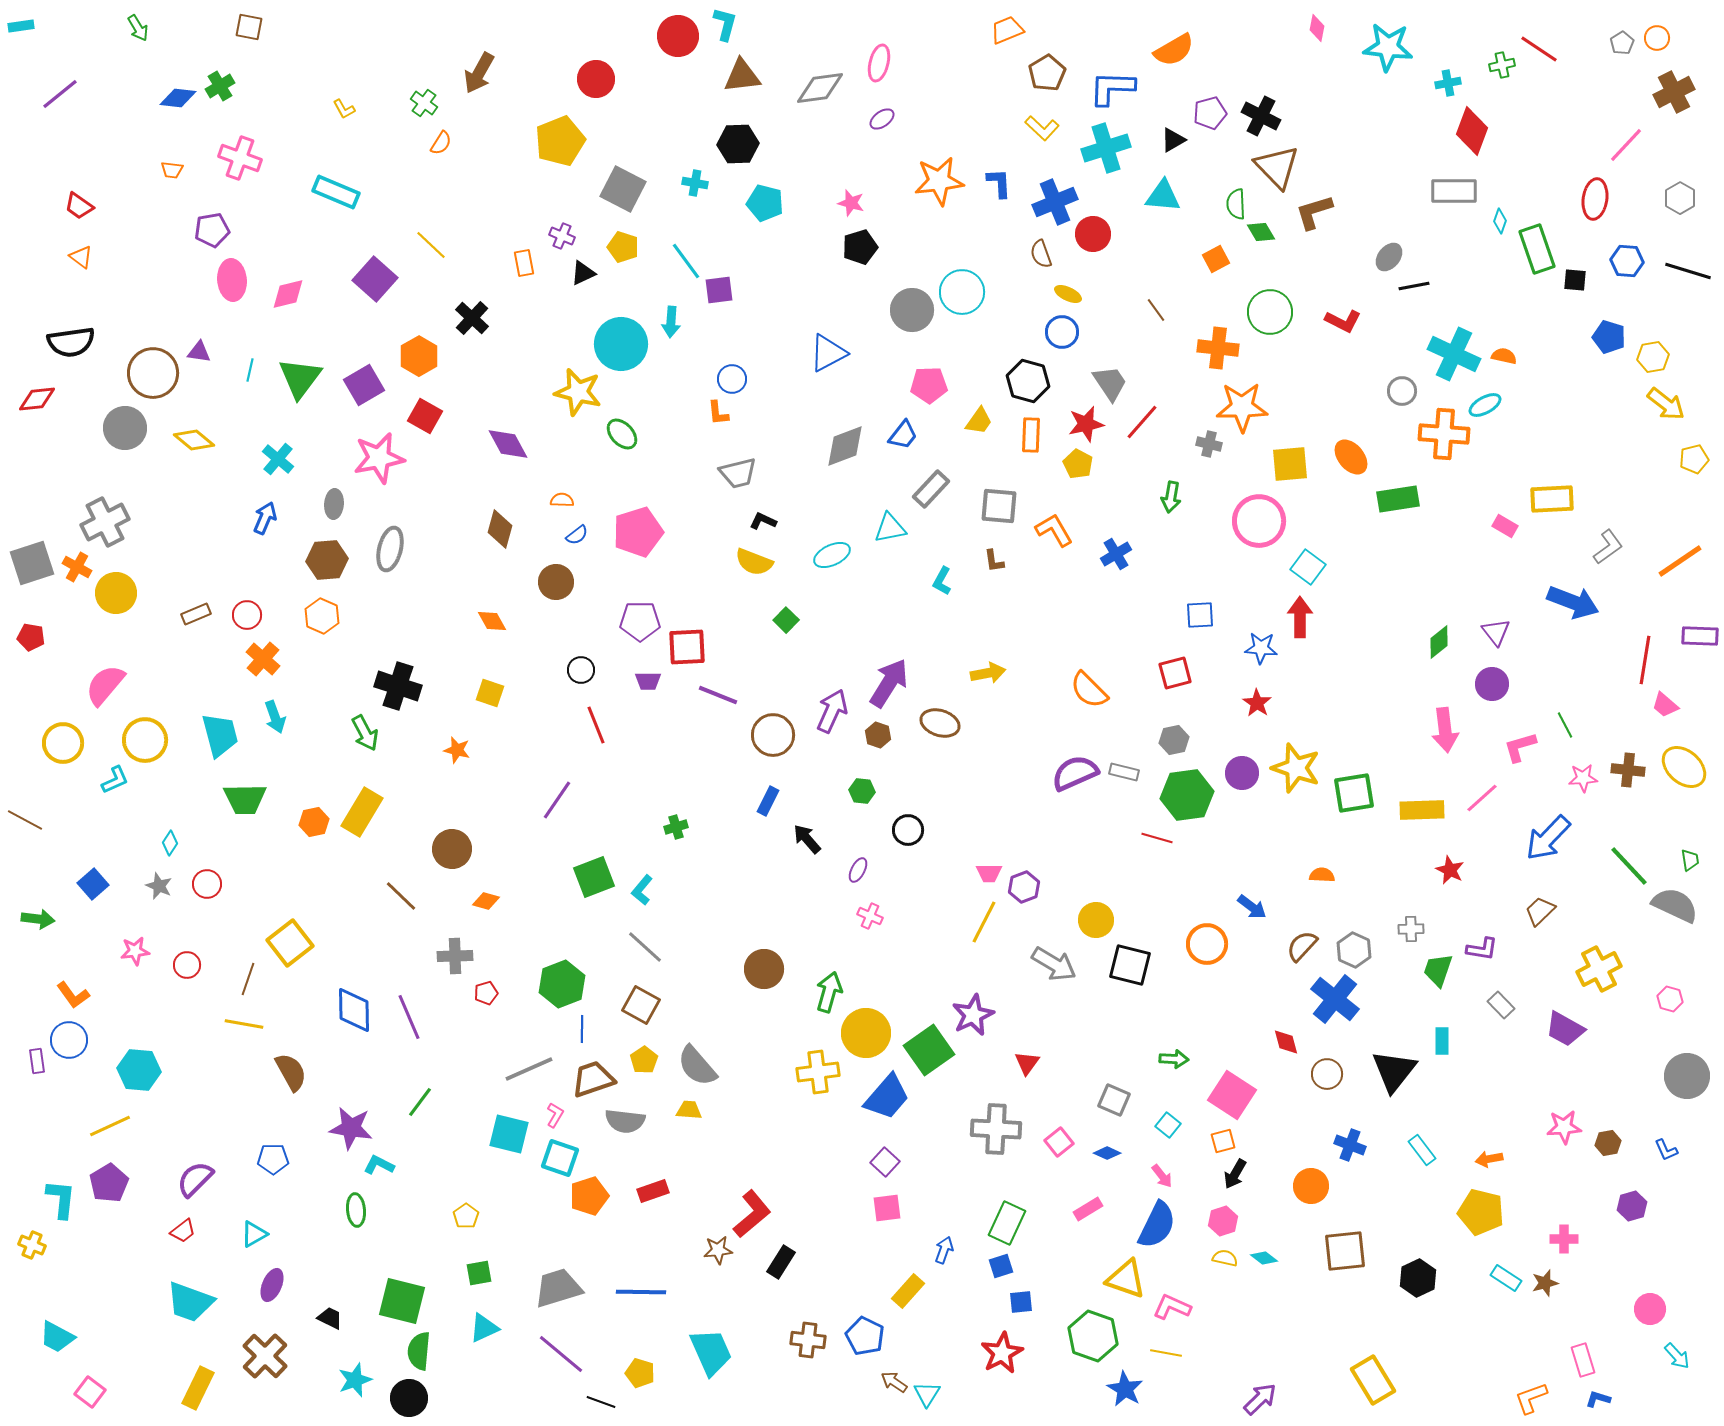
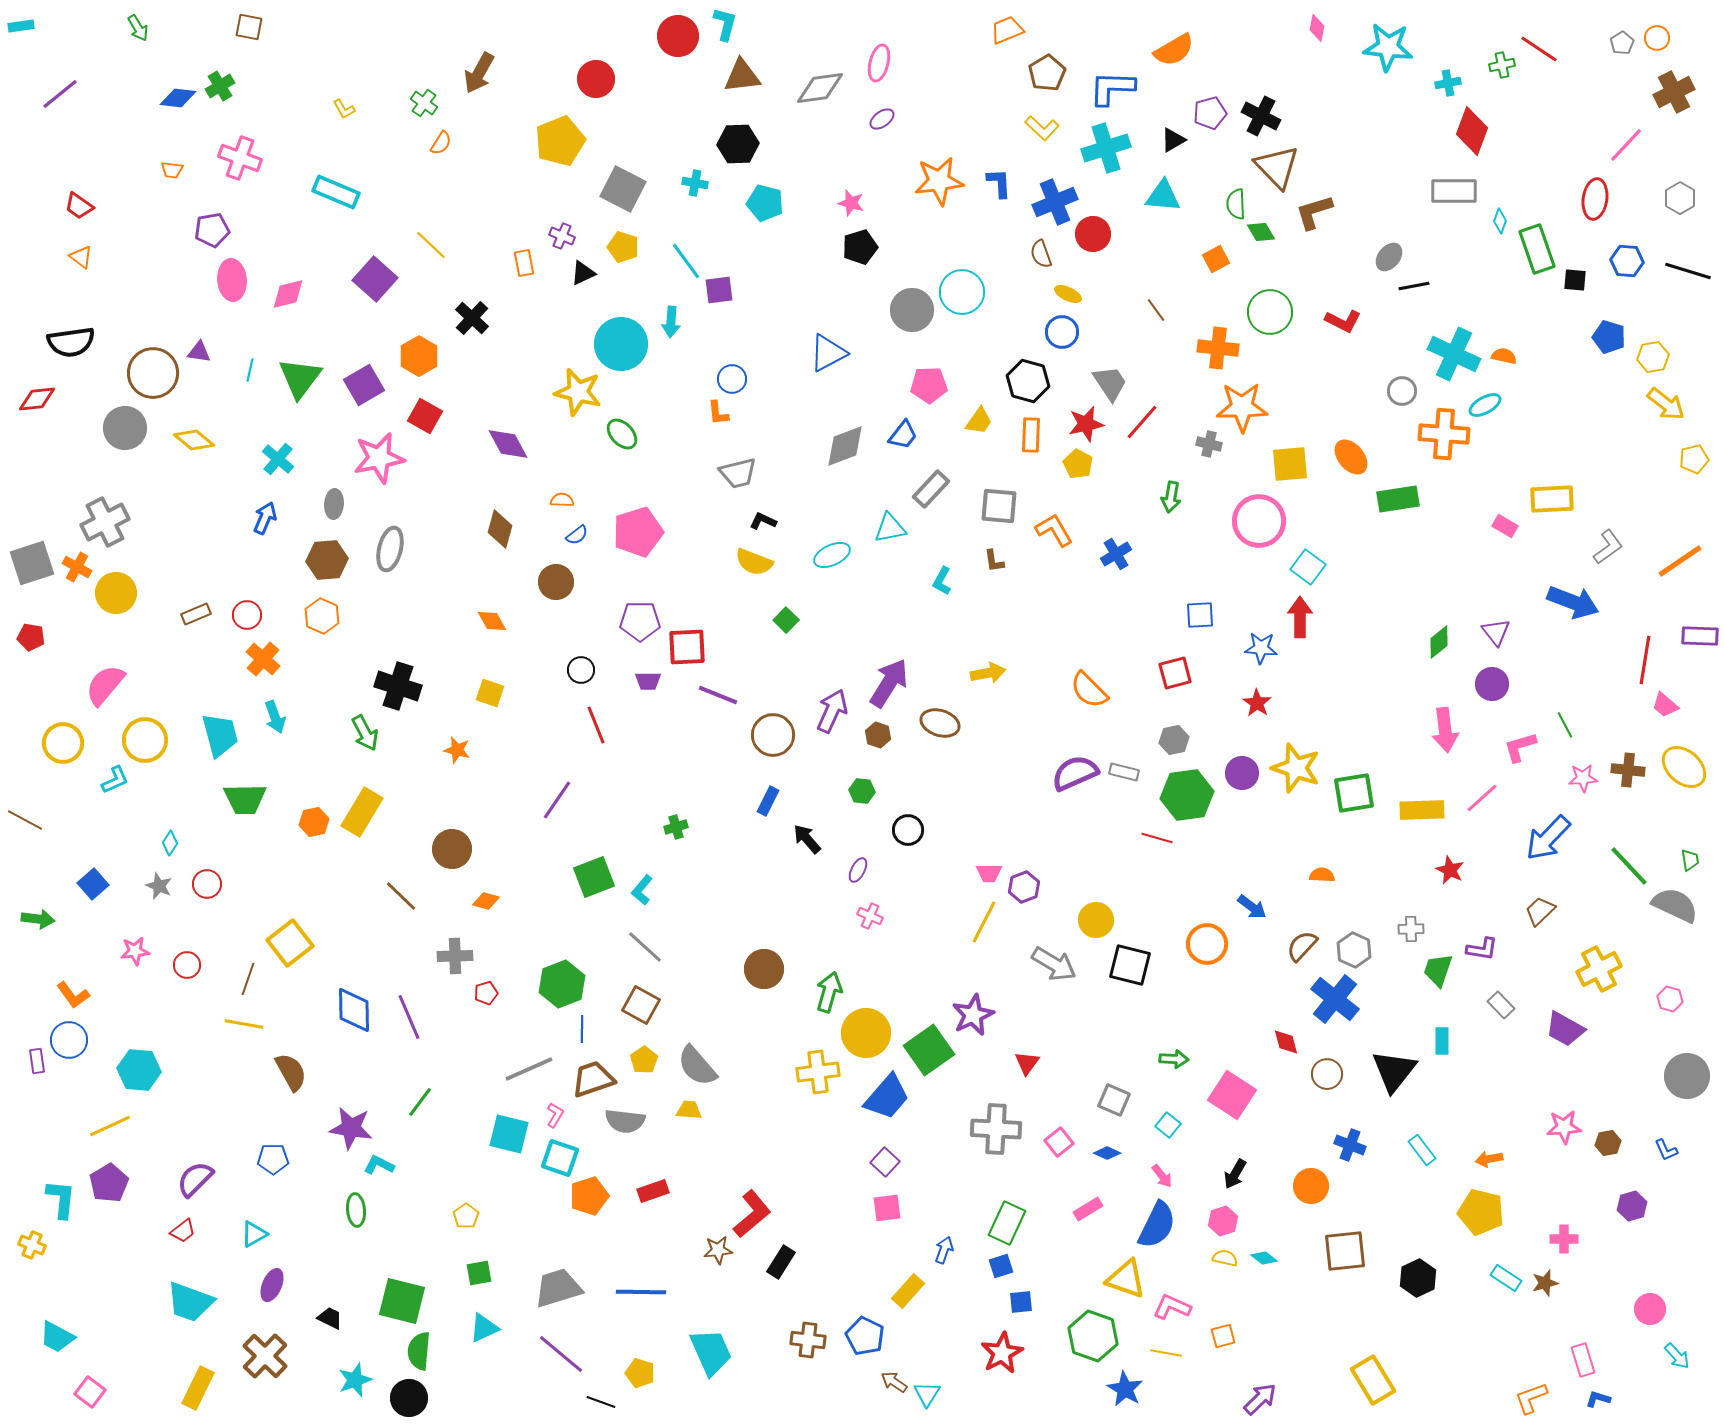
orange square at (1223, 1141): moved 195 px down
